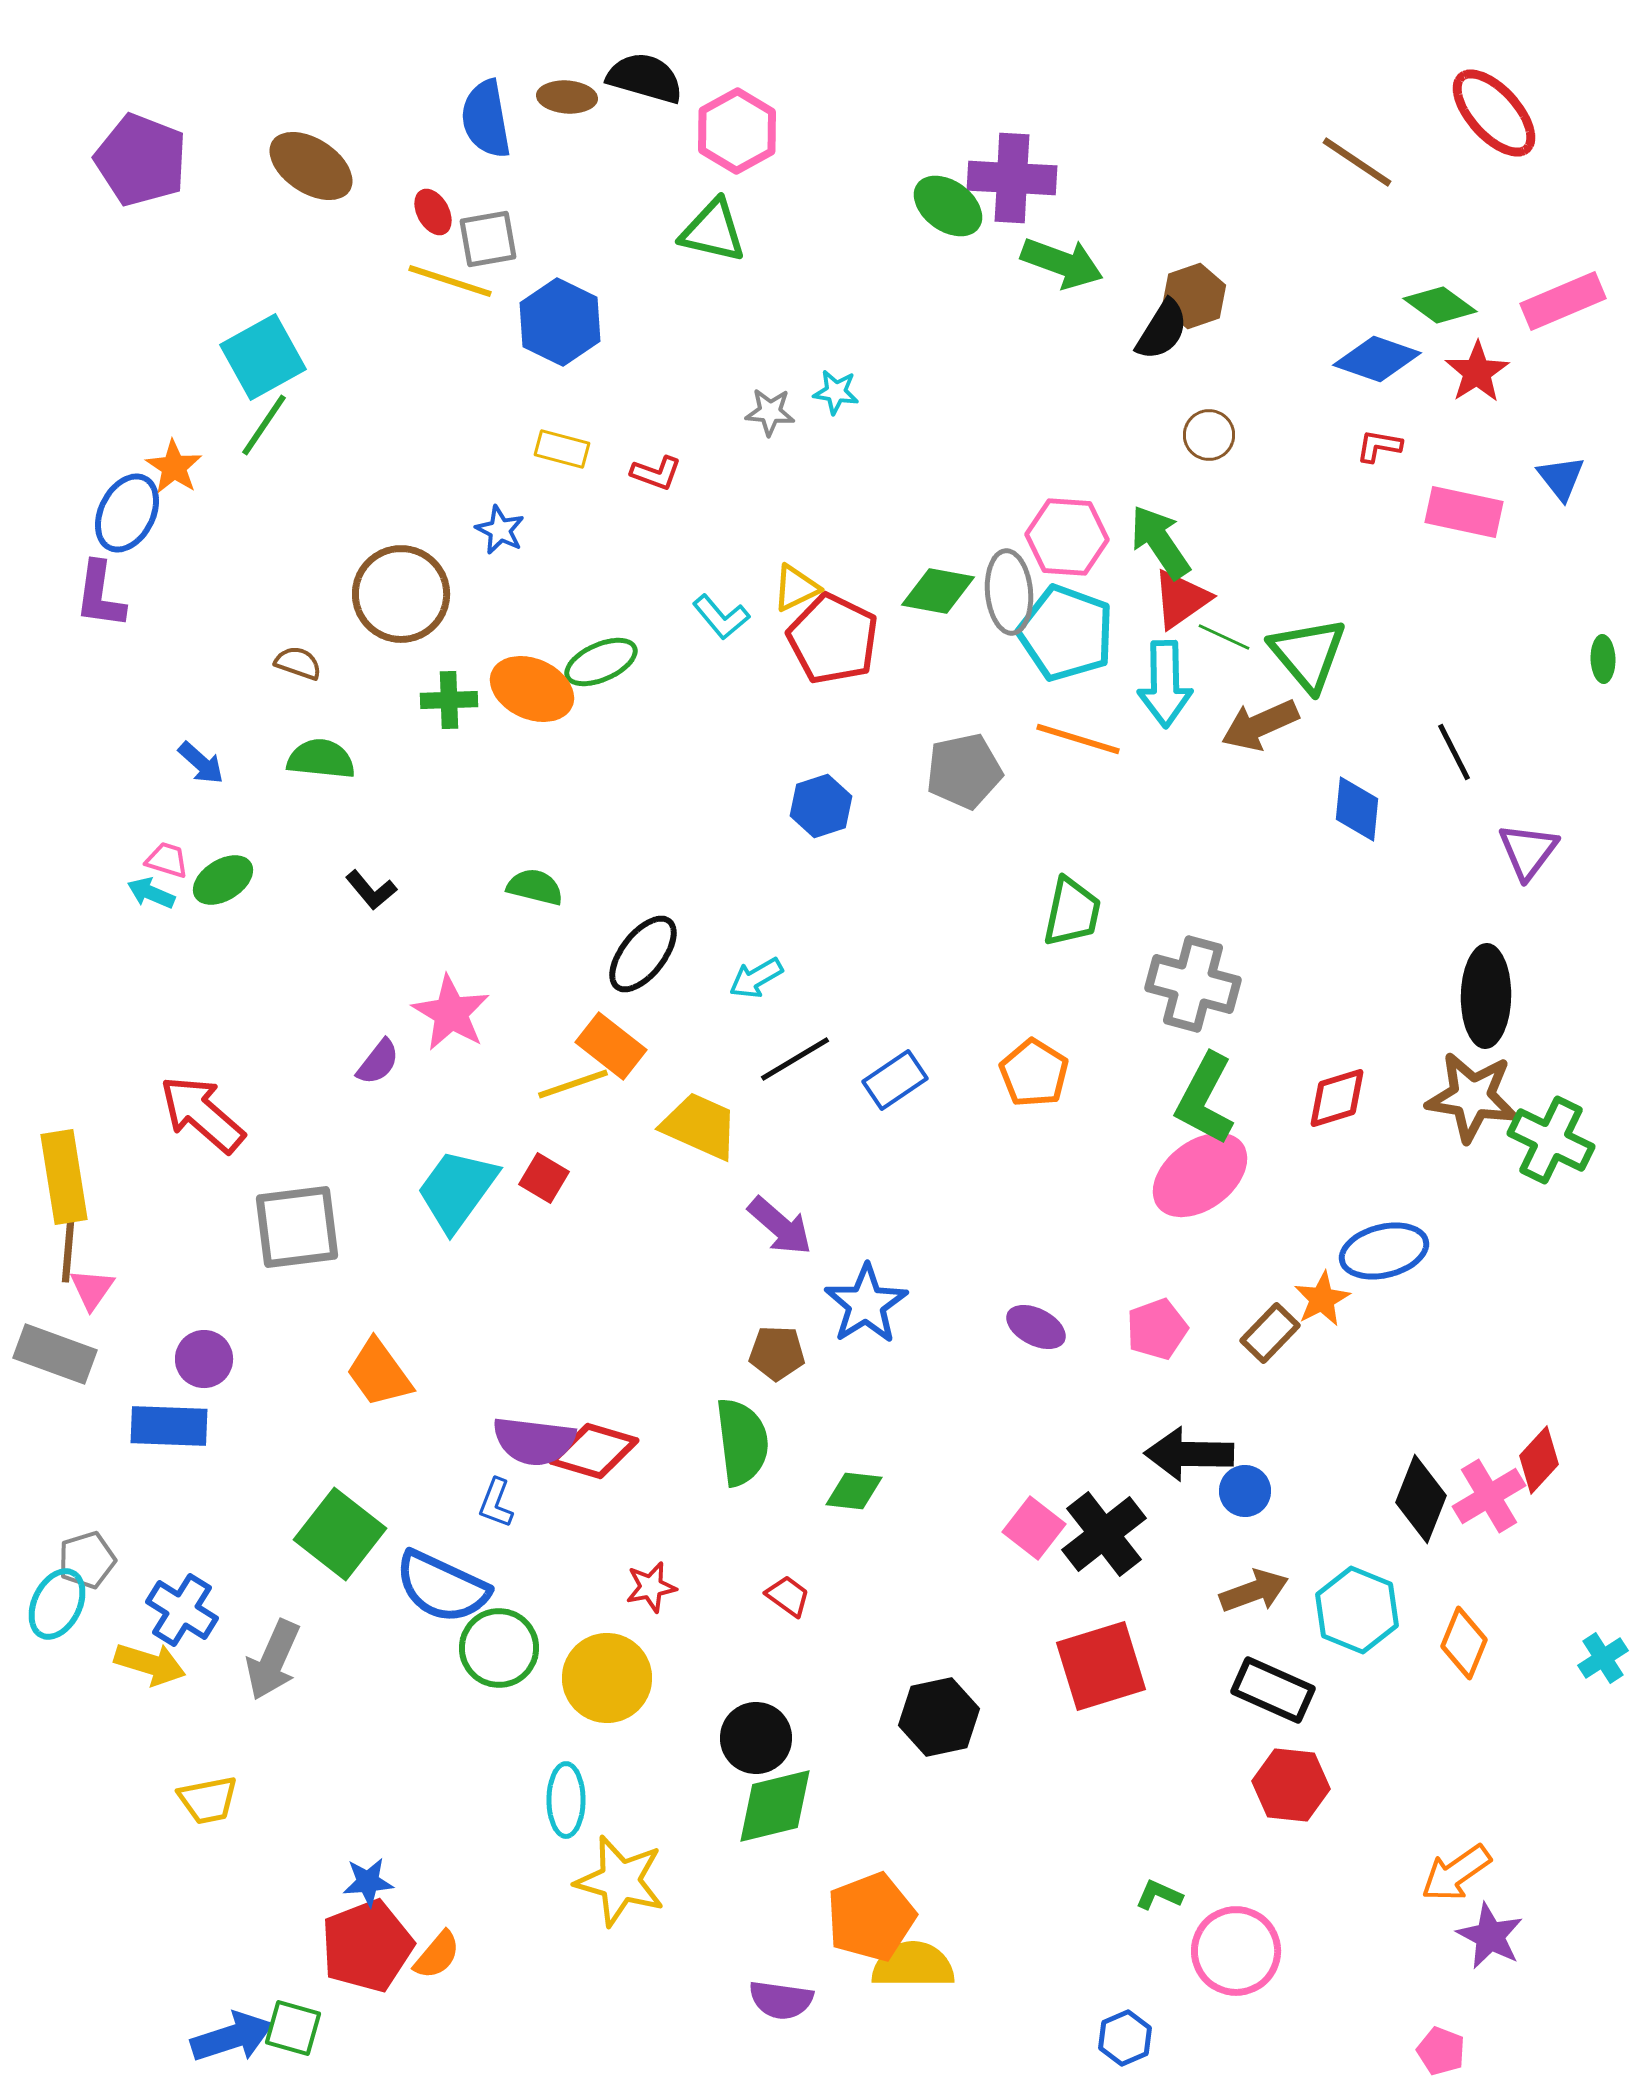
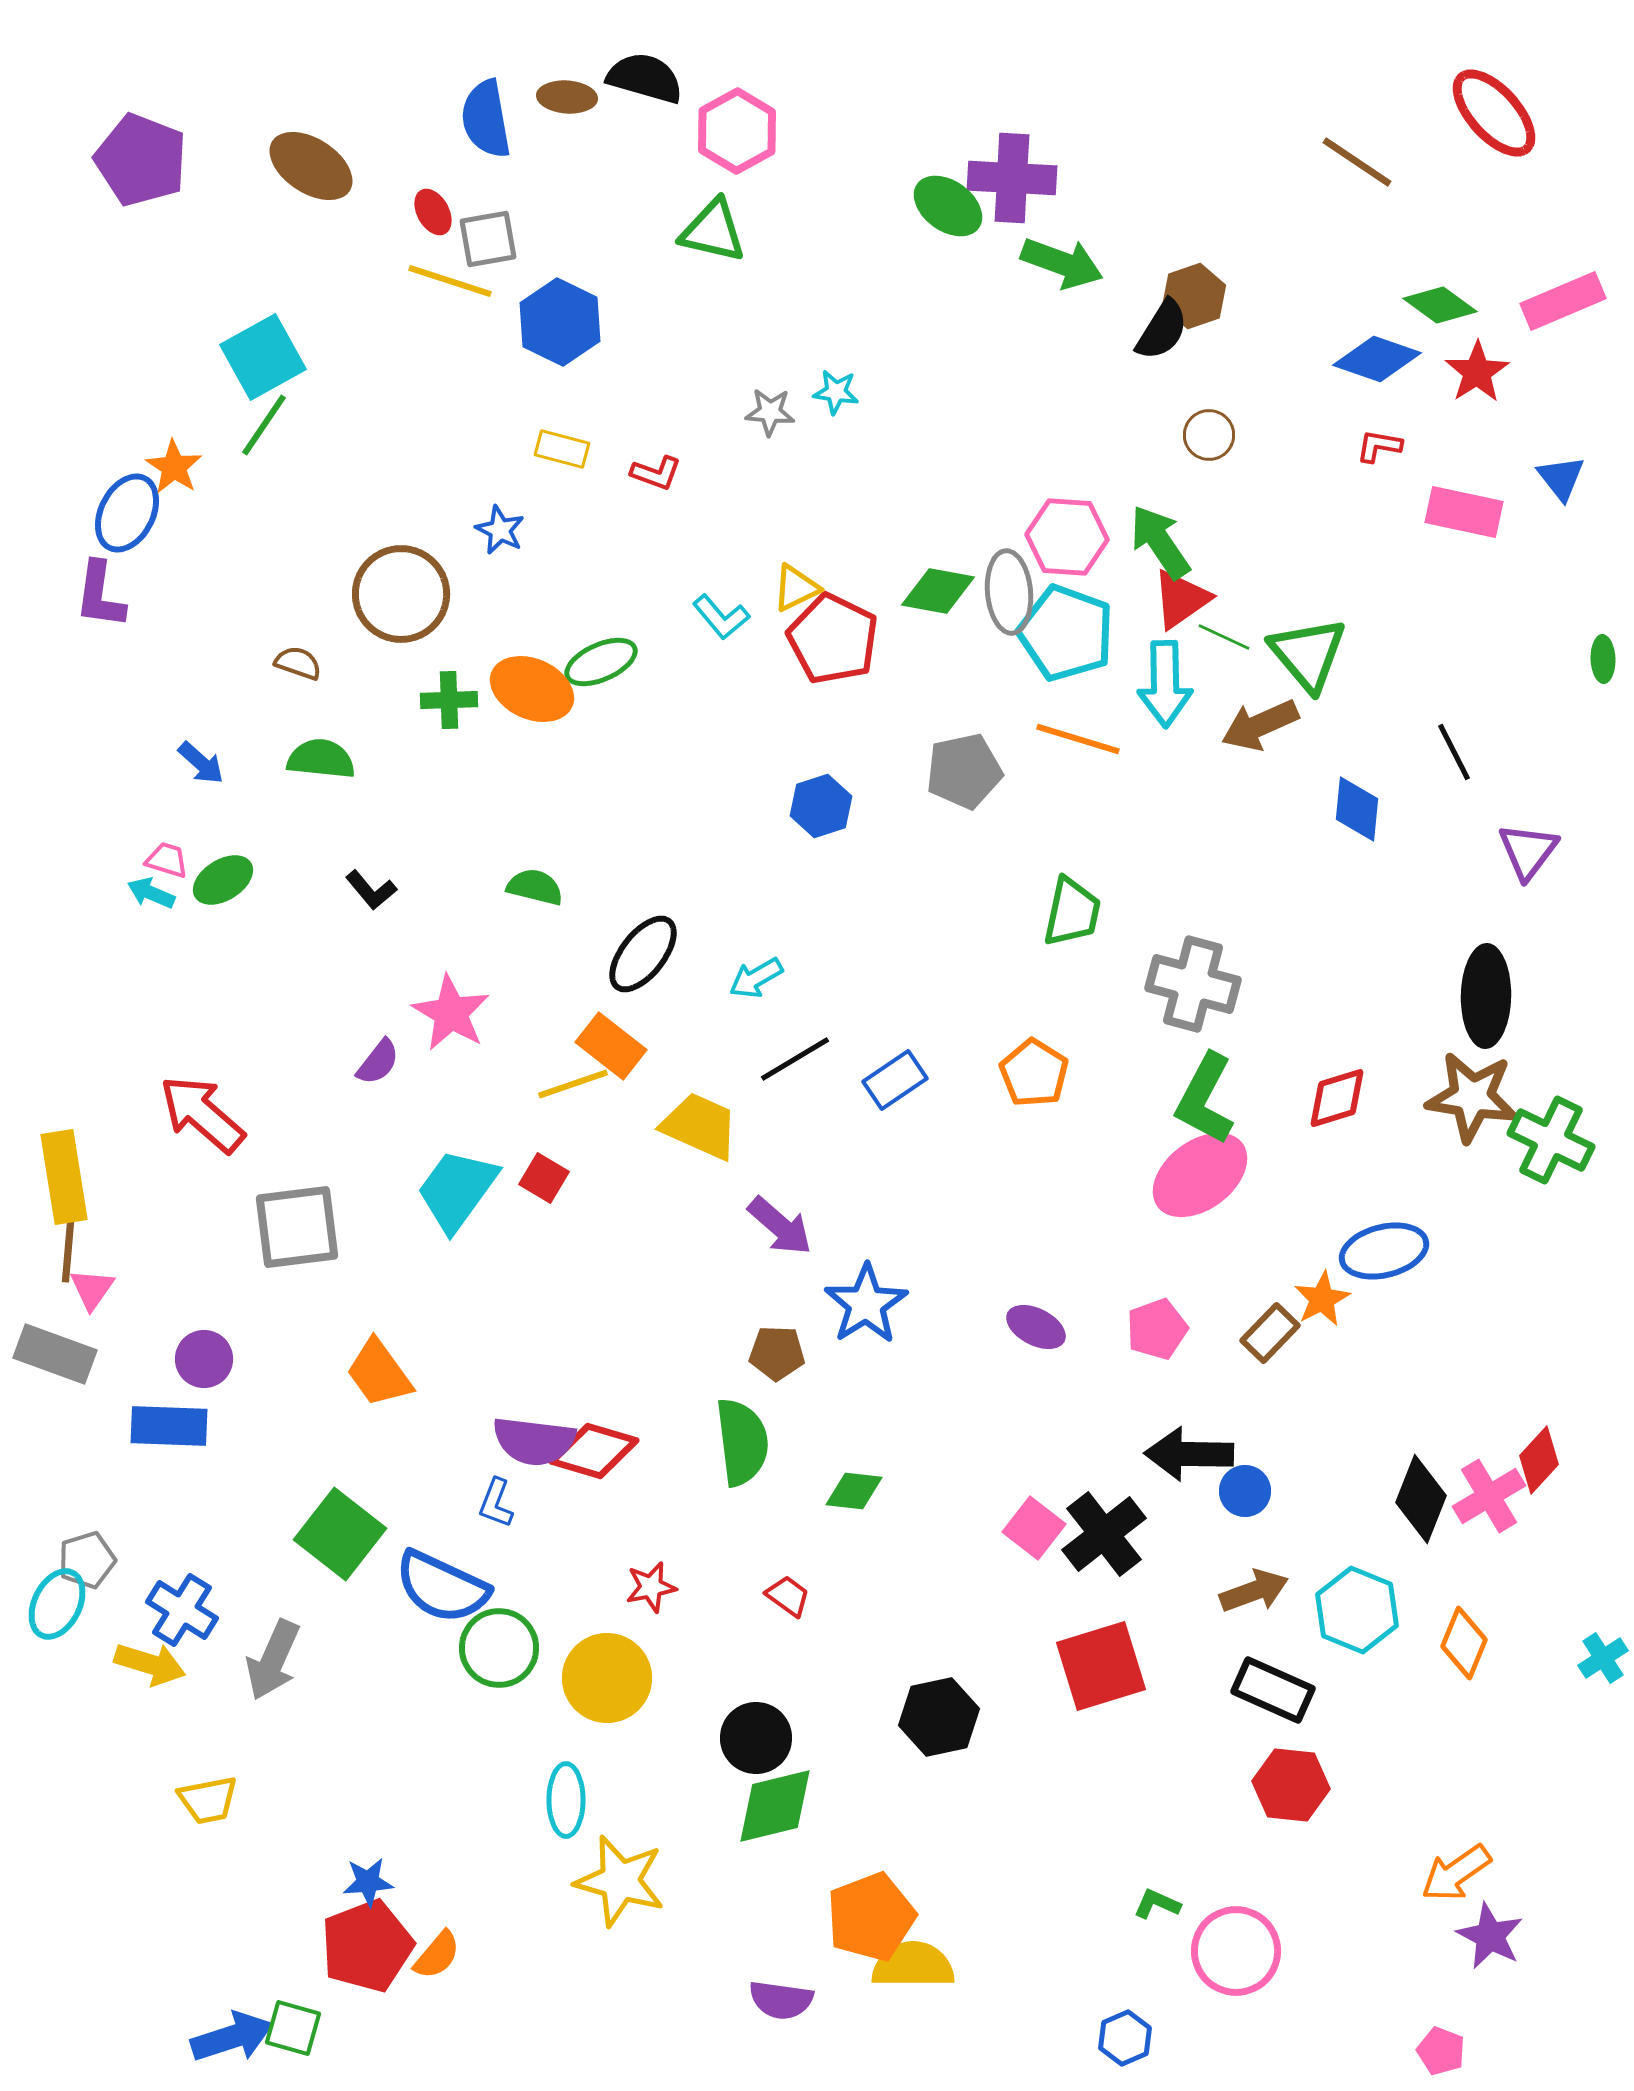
green L-shape at (1159, 1895): moved 2 px left, 9 px down
